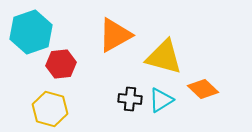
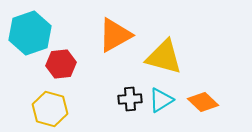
cyan hexagon: moved 1 px left, 1 px down
orange diamond: moved 13 px down
black cross: rotated 10 degrees counterclockwise
